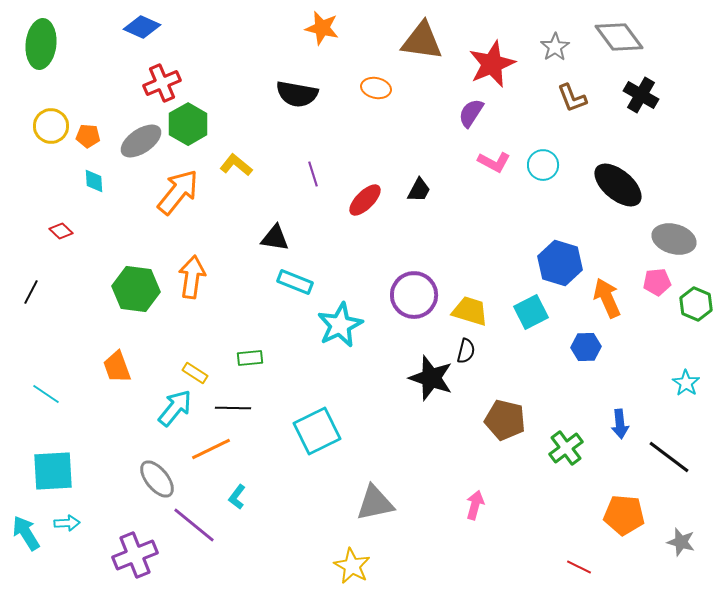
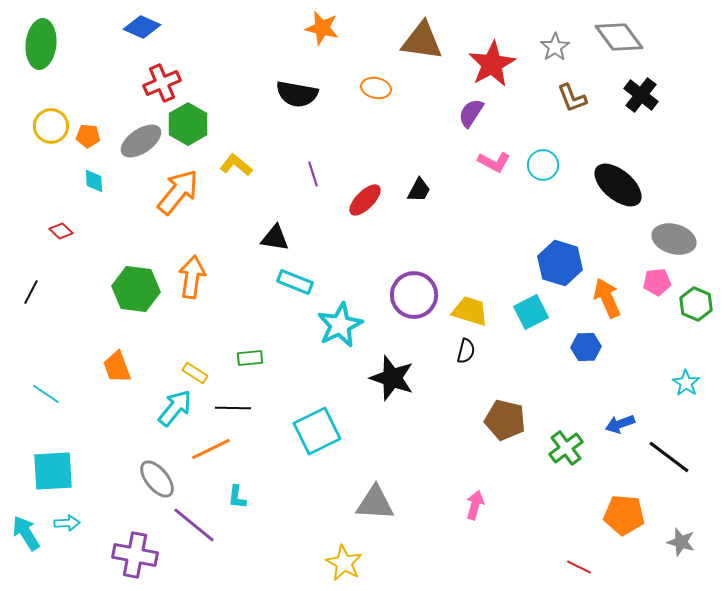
red star at (492, 64): rotated 6 degrees counterclockwise
black cross at (641, 95): rotated 8 degrees clockwise
black star at (431, 378): moved 39 px left
blue arrow at (620, 424): rotated 76 degrees clockwise
cyan L-shape at (237, 497): rotated 30 degrees counterclockwise
gray triangle at (375, 503): rotated 15 degrees clockwise
purple cross at (135, 555): rotated 33 degrees clockwise
yellow star at (352, 566): moved 8 px left, 3 px up
